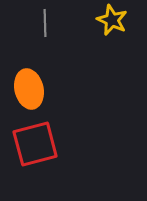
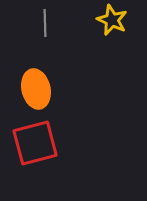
orange ellipse: moved 7 px right
red square: moved 1 px up
